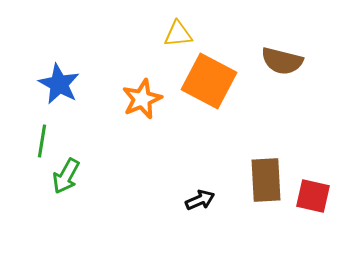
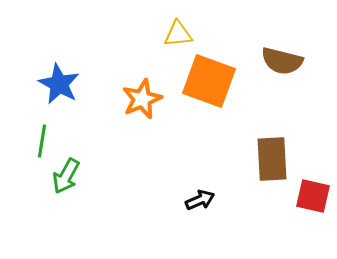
orange square: rotated 8 degrees counterclockwise
brown rectangle: moved 6 px right, 21 px up
